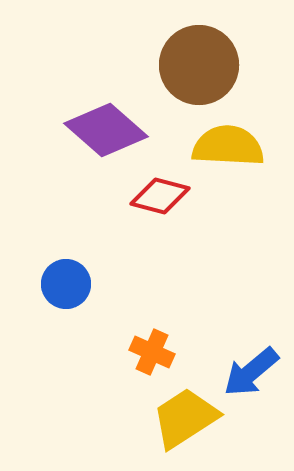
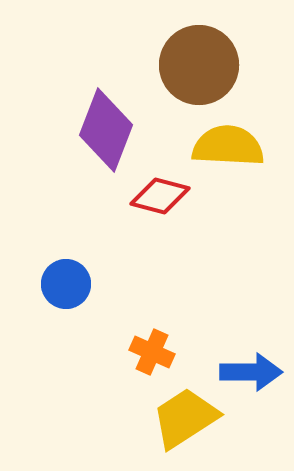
purple diamond: rotated 70 degrees clockwise
blue arrow: rotated 140 degrees counterclockwise
